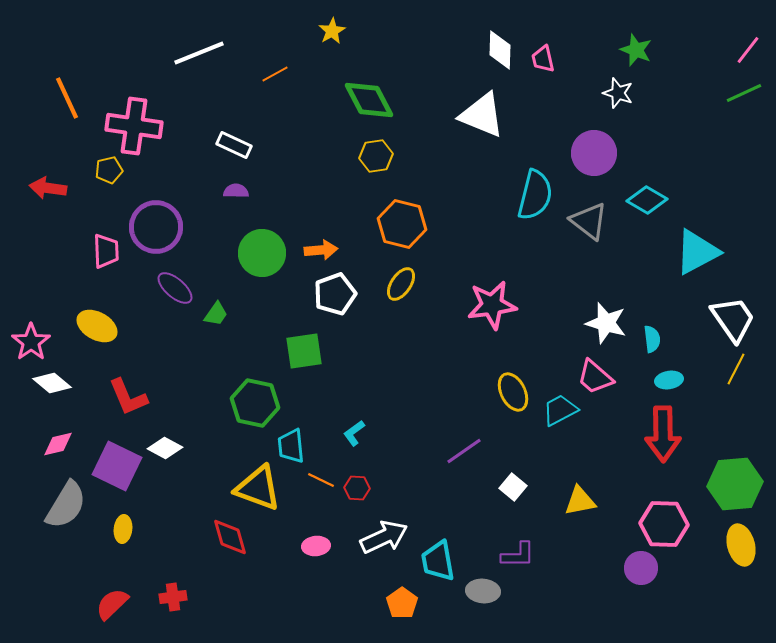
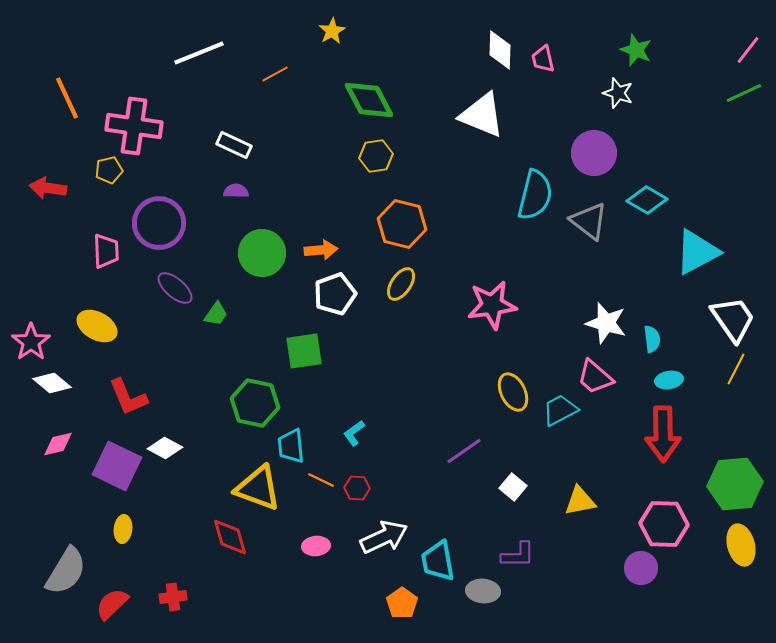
purple circle at (156, 227): moved 3 px right, 4 px up
gray semicircle at (66, 505): moved 66 px down
